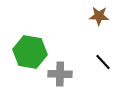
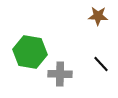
brown star: moved 1 px left
black line: moved 2 px left, 2 px down
